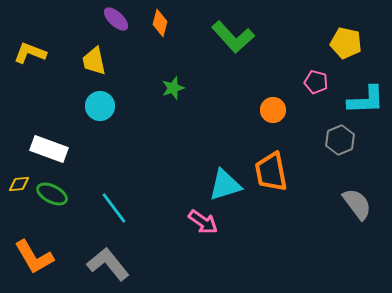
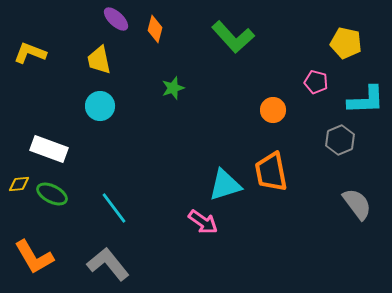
orange diamond: moved 5 px left, 6 px down
yellow trapezoid: moved 5 px right, 1 px up
